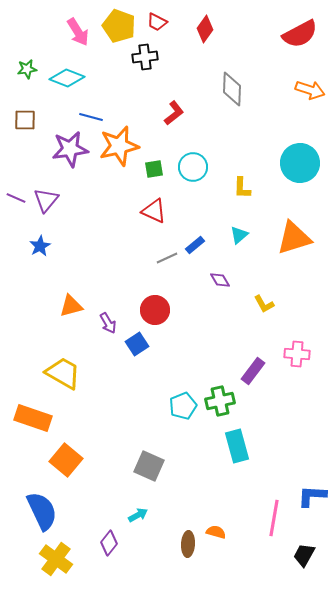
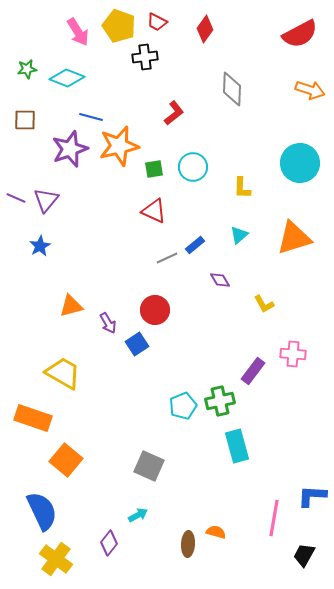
purple star at (70, 149): rotated 12 degrees counterclockwise
pink cross at (297, 354): moved 4 px left
